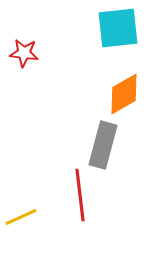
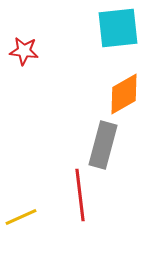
red star: moved 2 px up
